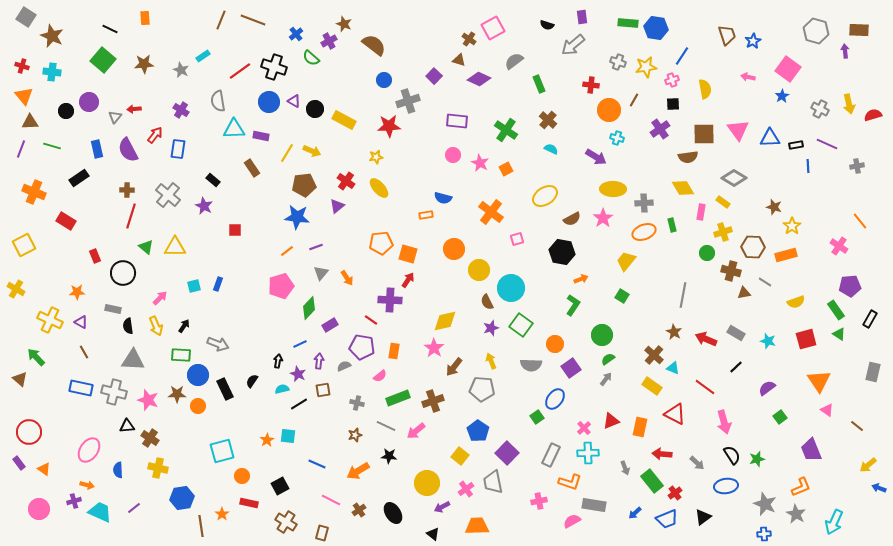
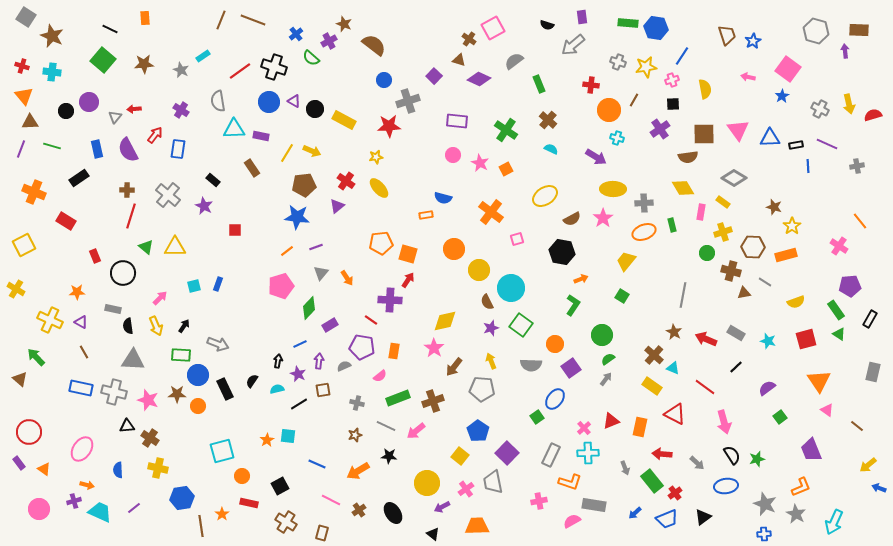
cyan semicircle at (282, 389): moved 5 px left
pink ellipse at (89, 450): moved 7 px left, 1 px up
